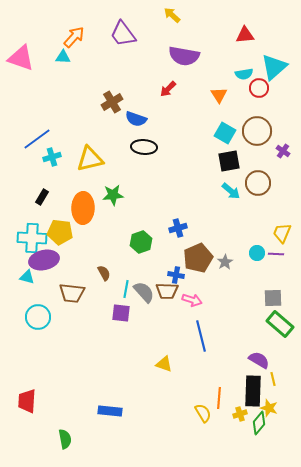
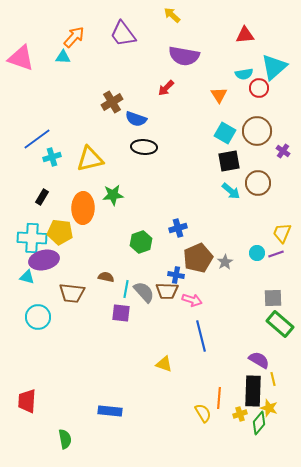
red arrow at (168, 89): moved 2 px left, 1 px up
purple line at (276, 254): rotated 21 degrees counterclockwise
brown semicircle at (104, 273): moved 2 px right, 4 px down; rotated 49 degrees counterclockwise
